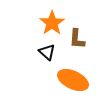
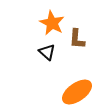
orange star: rotated 10 degrees counterclockwise
orange ellipse: moved 4 px right, 12 px down; rotated 60 degrees counterclockwise
